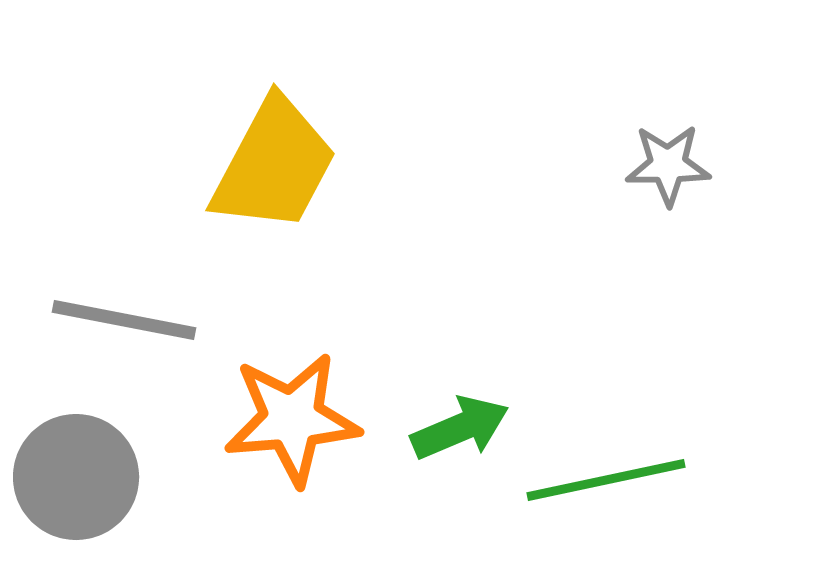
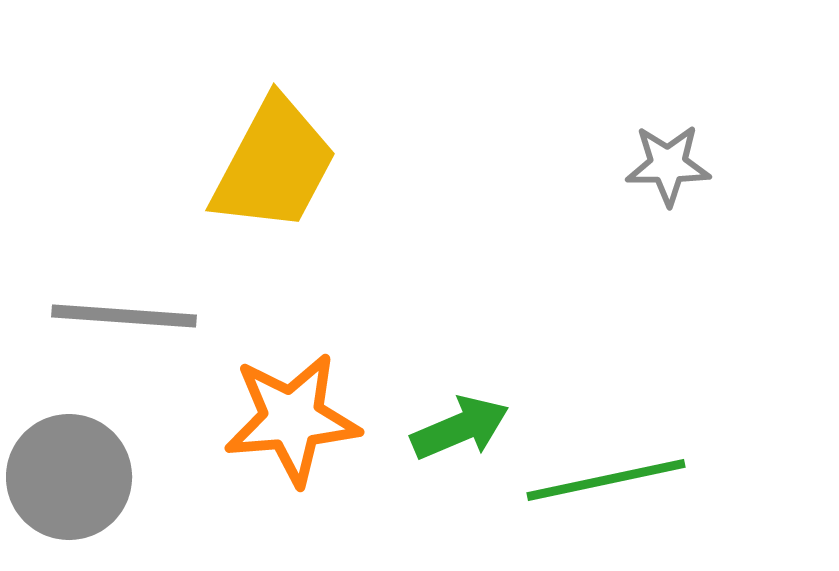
gray line: moved 4 px up; rotated 7 degrees counterclockwise
gray circle: moved 7 px left
